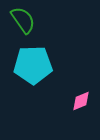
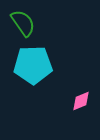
green semicircle: moved 3 px down
